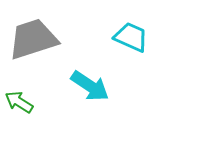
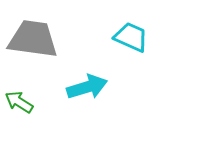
gray trapezoid: rotated 26 degrees clockwise
cyan arrow: moved 3 px left, 1 px down; rotated 51 degrees counterclockwise
